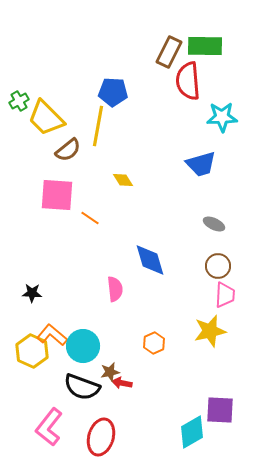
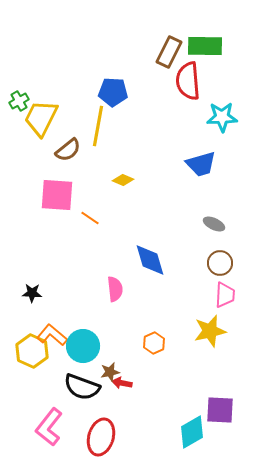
yellow trapezoid: moved 5 px left; rotated 72 degrees clockwise
yellow diamond: rotated 35 degrees counterclockwise
brown circle: moved 2 px right, 3 px up
